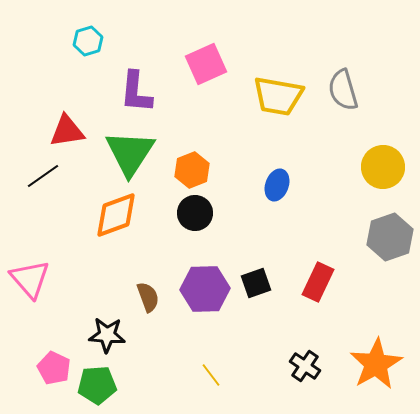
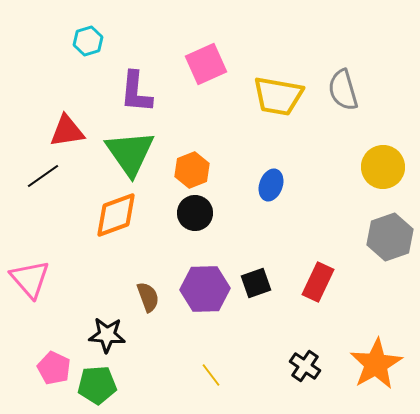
green triangle: rotated 8 degrees counterclockwise
blue ellipse: moved 6 px left
